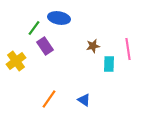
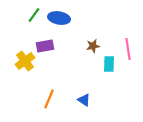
green line: moved 13 px up
purple rectangle: rotated 66 degrees counterclockwise
yellow cross: moved 9 px right
orange line: rotated 12 degrees counterclockwise
